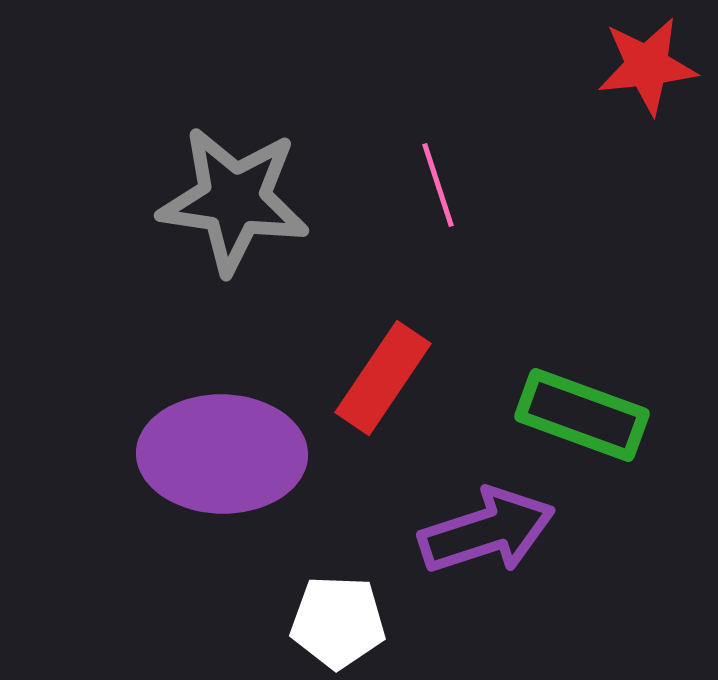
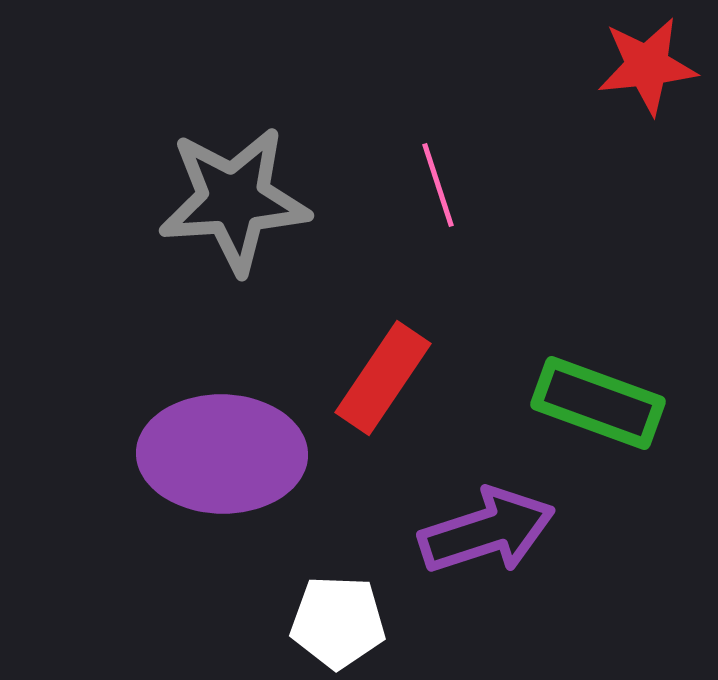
gray star: rotated 12 degrees counterclockwise
green rectangle: moved 16 px right, 12 px up
